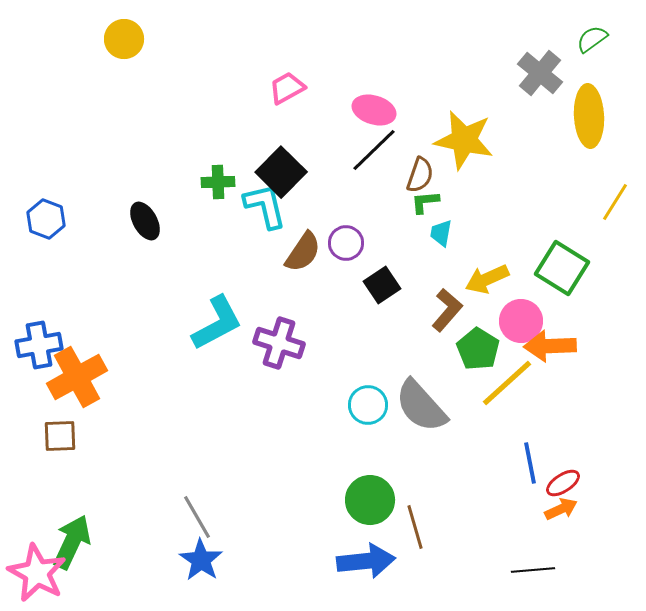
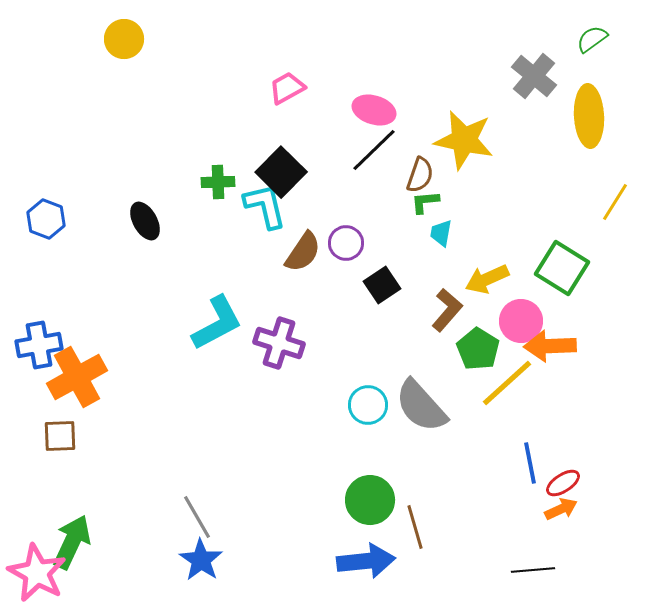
gray cross at (540, 73): moved 6 px left, 3 px down
